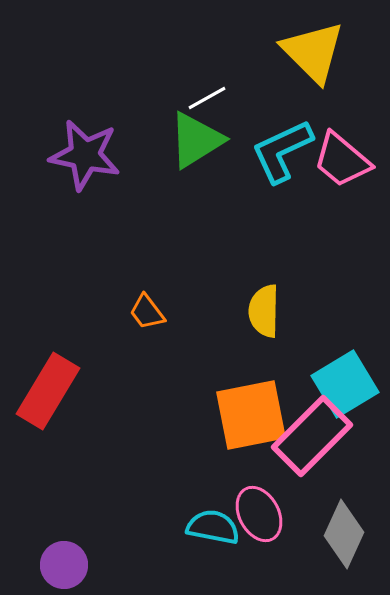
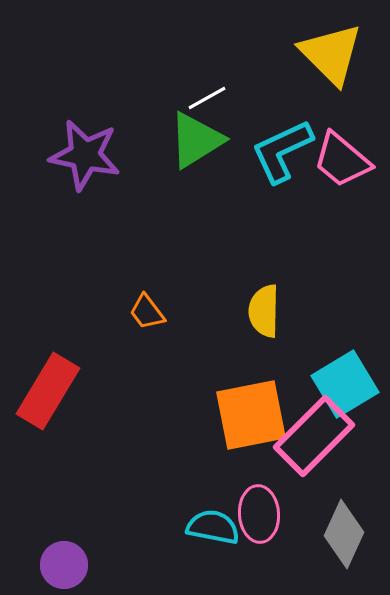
yellow triangle: moved 18 px right, 2 px down
pink rectangle: moved 2 px right
pink ellipse: rotated 24 degrees clockwise
